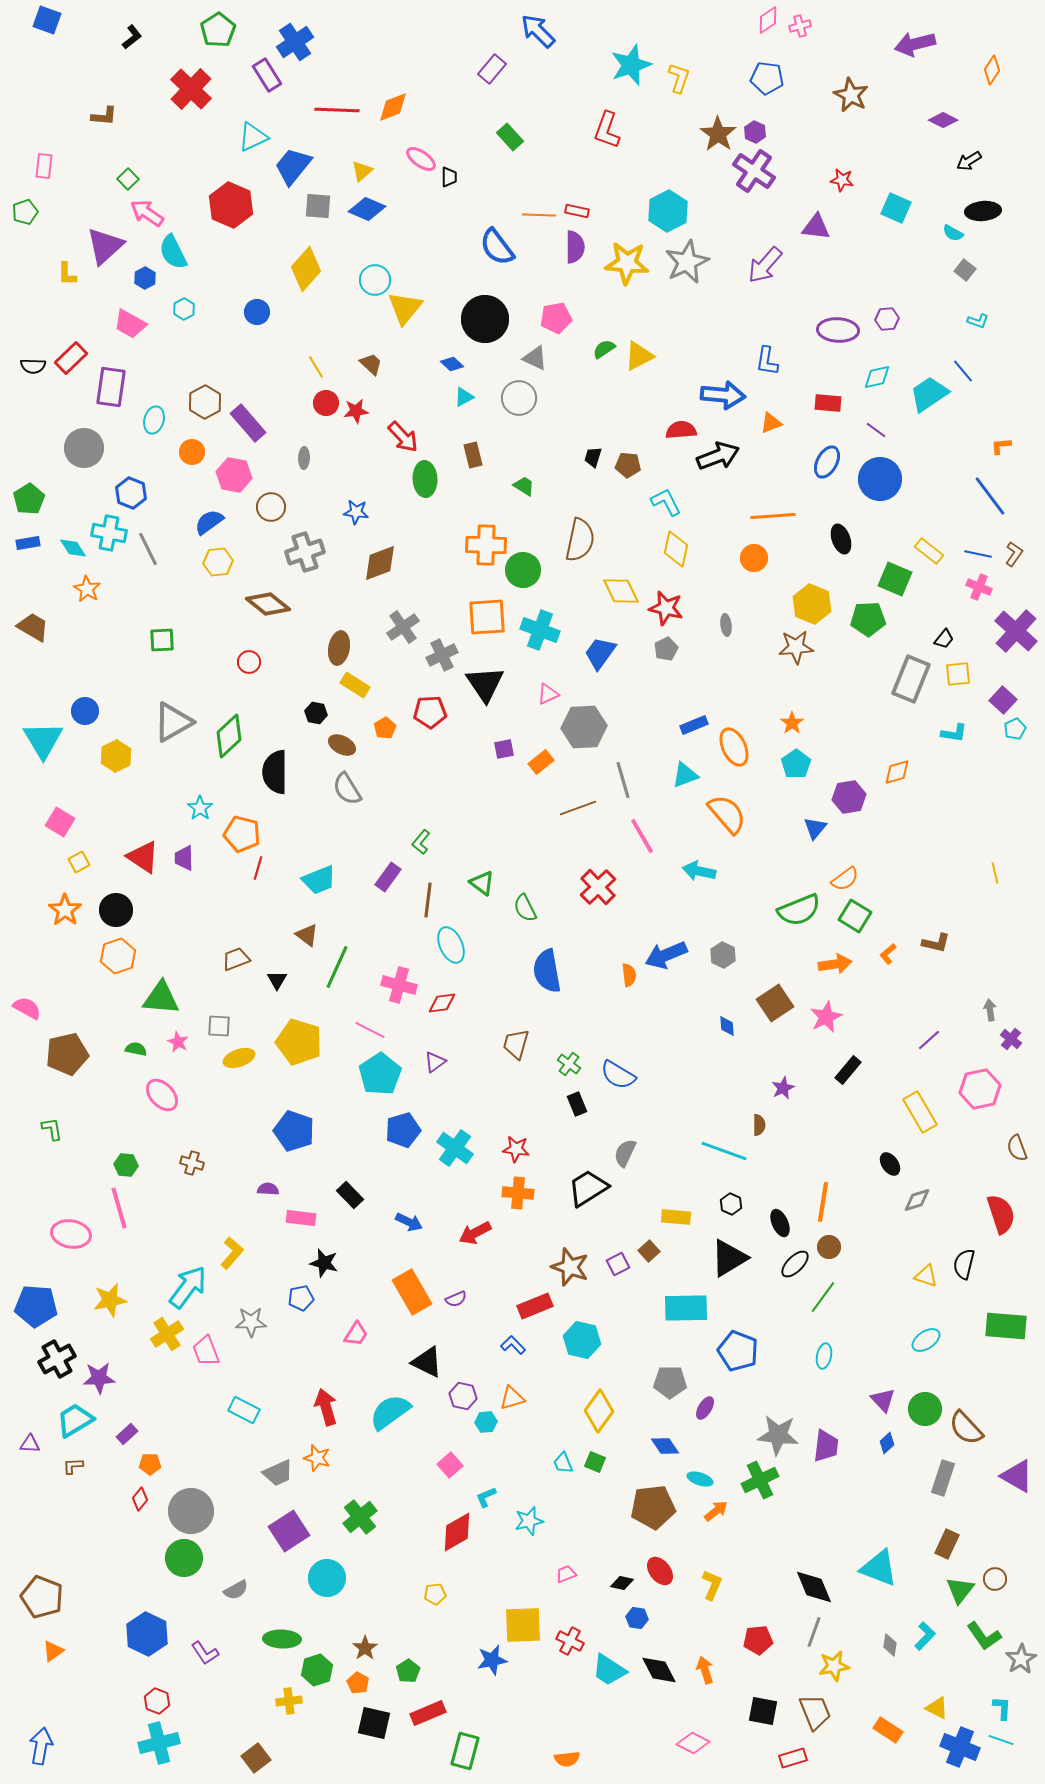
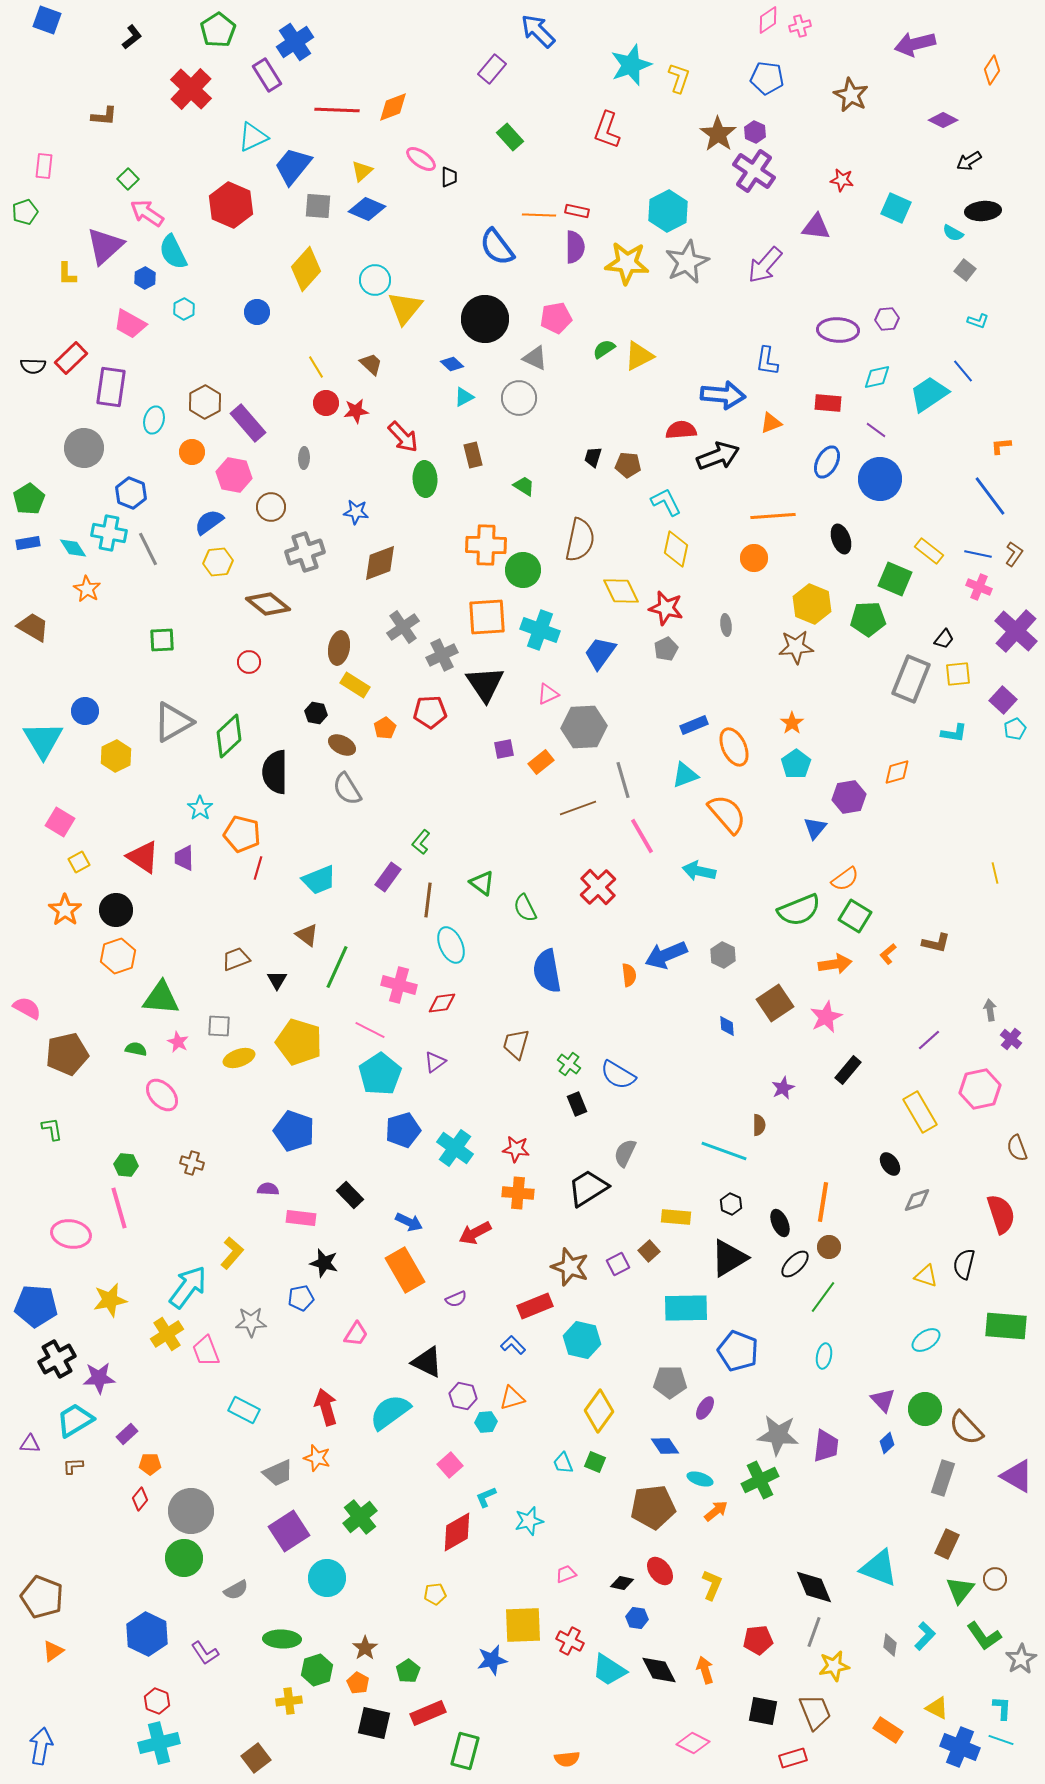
orange rectangle at (412, 1292): moved 7 px left, 22 px up
